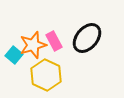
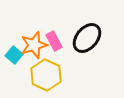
orange star: moved 1 px right
